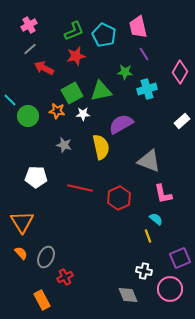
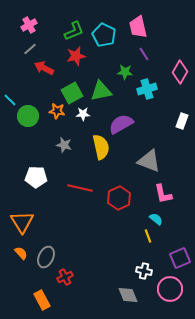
white rectangle: rotated 28 degrees counterclockwise
